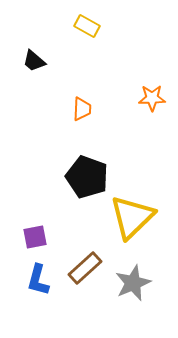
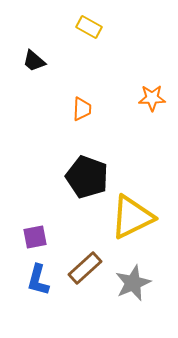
yellow rectangle: moved 2 px right, 1 px down
yellow triangle: rotated 18 degrees clockwise
